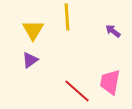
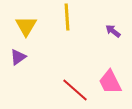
yellow triangle: moved 7 px left, 4 px up
purple triangle: moved 12 px left, 3 px up
pink trapezoid: rotated 36 degrees counterclockwise
red line: moved 2 px left, 1 px up
